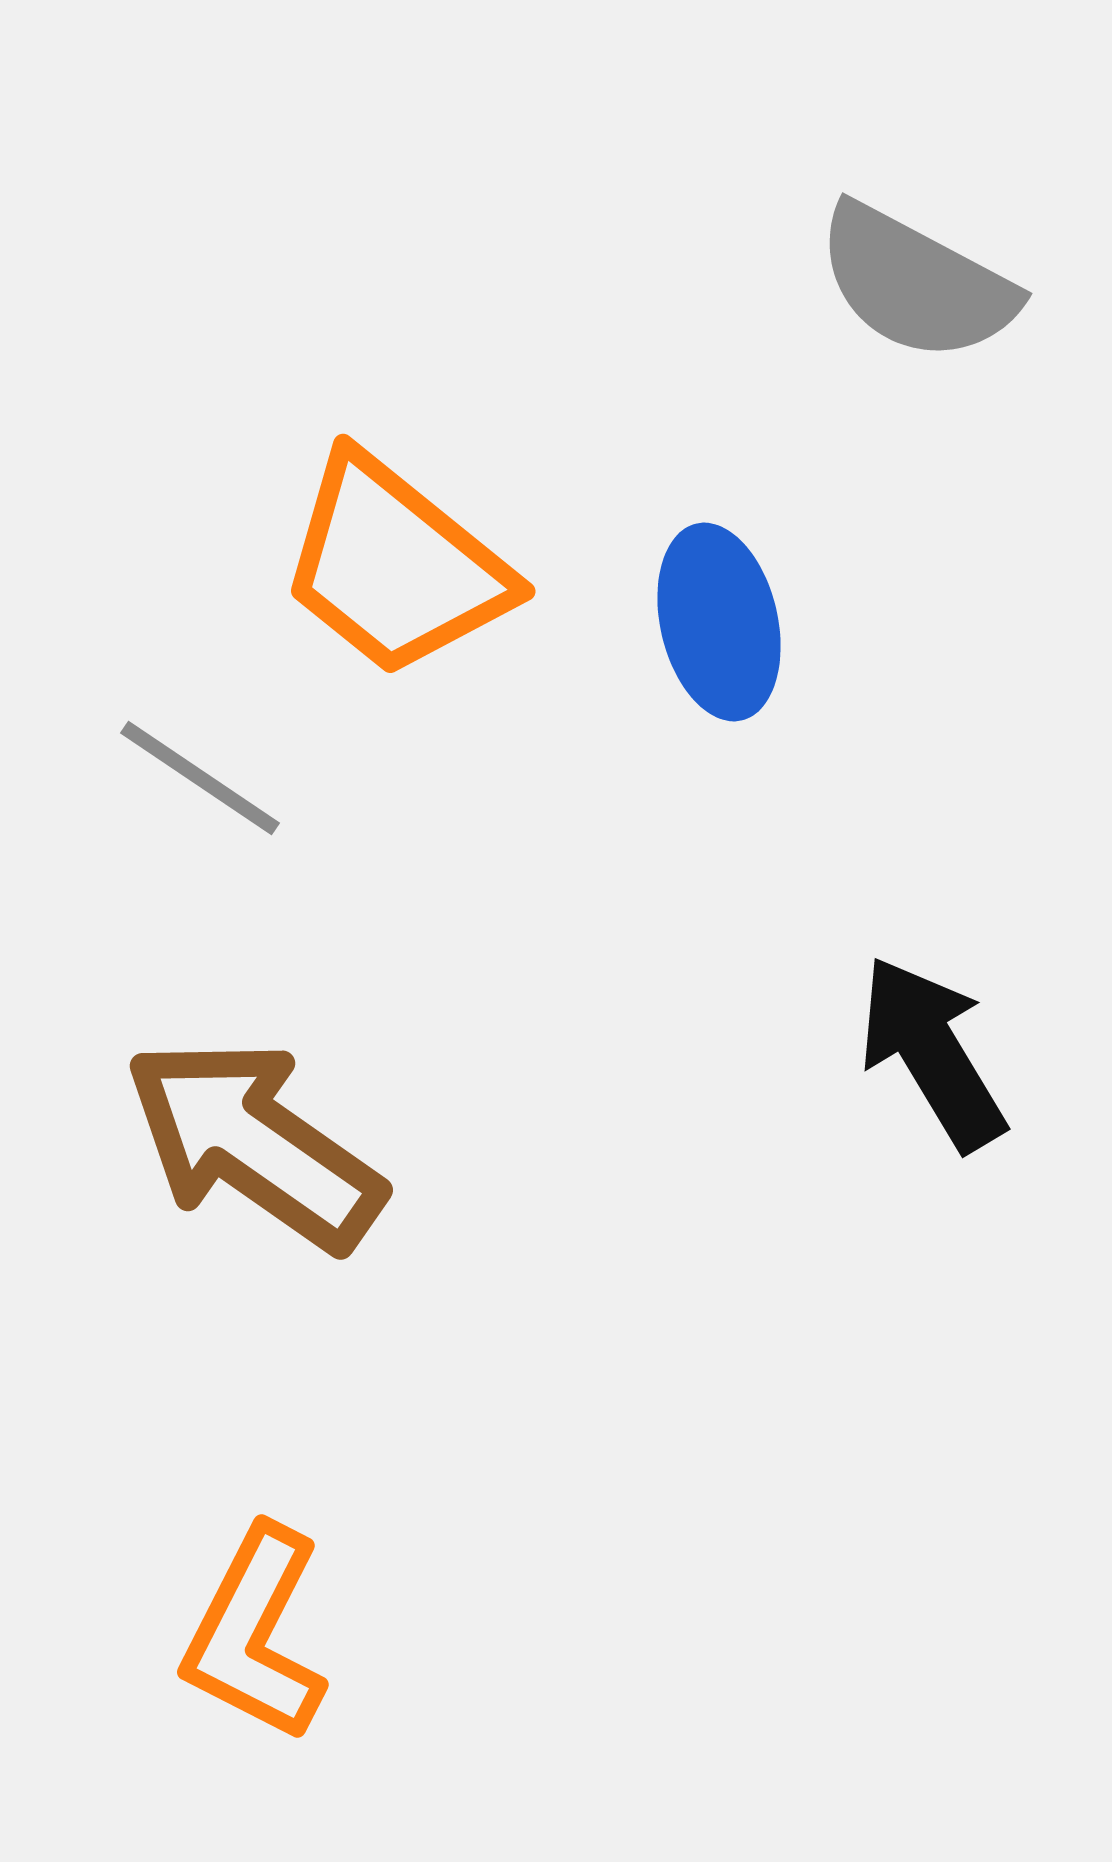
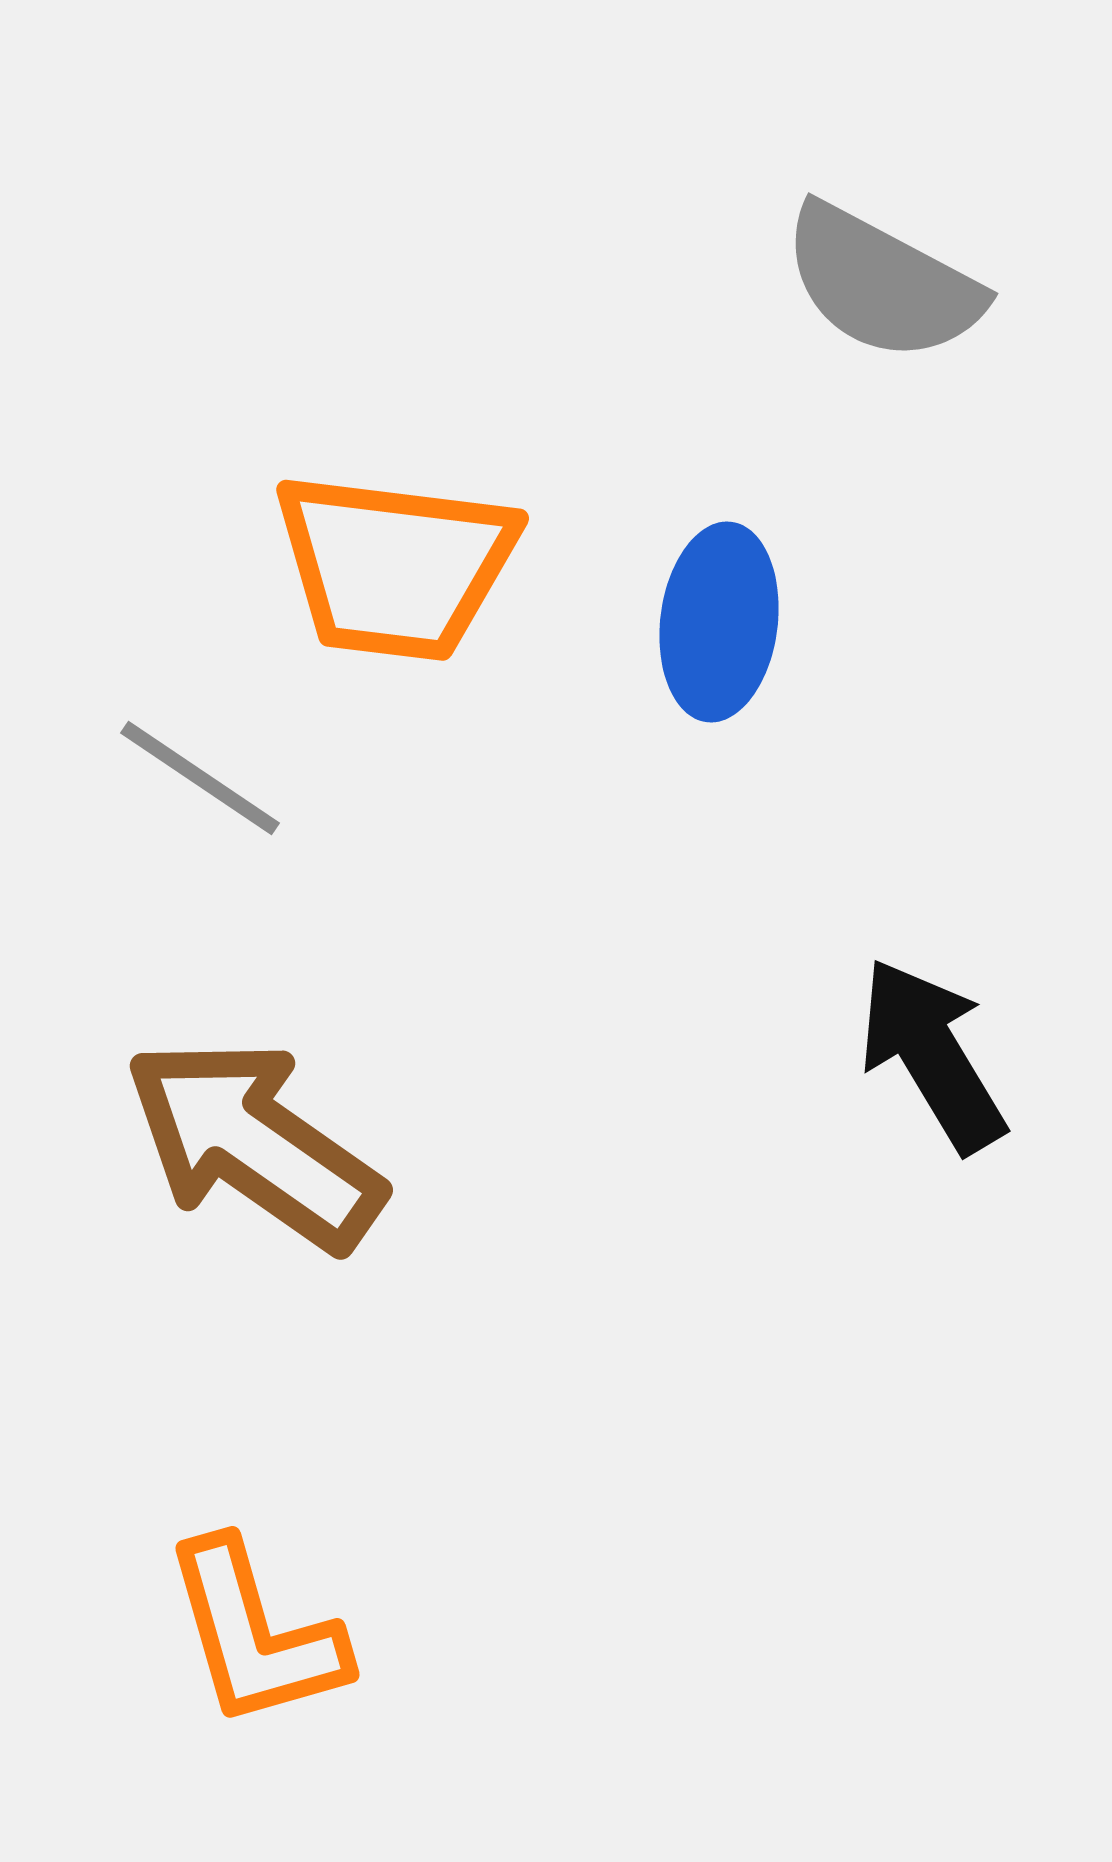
gray semicircle: moved 34 px left
orange trapezoid: rotated 32 degrees counterclockwise
blue ellipse: rotated 20 degrees clockwise
black arrow: moved 2 px down
orange L-shape: rotated 43 degrees counterclockwise
